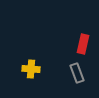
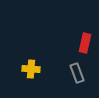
red rectangle: moved 2 px right, 1 px up
